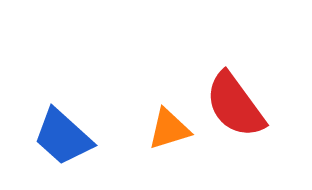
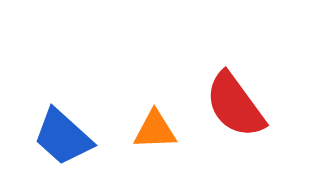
orange triangle: moved 14 px left, 1 px down; rotated 15 degrees clockwise
